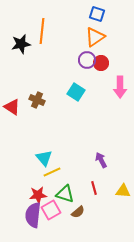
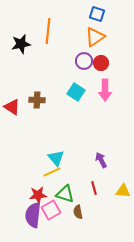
orange line: moved 6 px right
purple circle: moved 3 px left, 1 px down
pink arrow: moved 15 px left, 3 px down
brown cross: rotated 21 degrees counterclockwise
cyan triangle: moved 12 px right
brown semicircle: rotated 120 degrees clockwise
